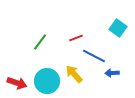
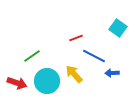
green line: moved 8 px left, 14 px down; rotated 18 degrees clockwise
